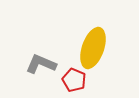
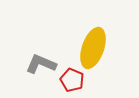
red pentagon: moved 2 px left
